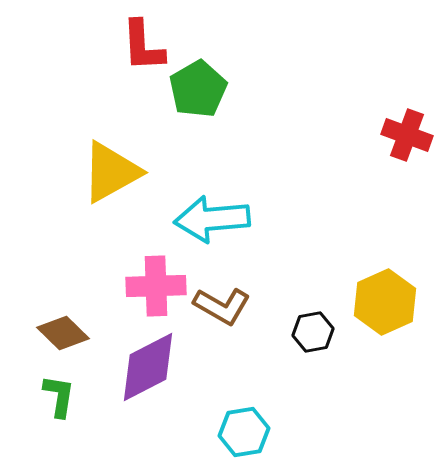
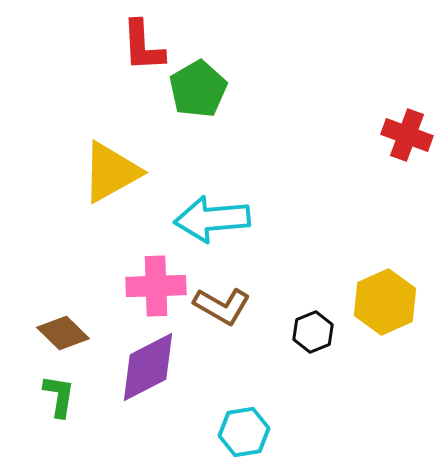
black hexagon: rotated 12 degrees counterclockwise
